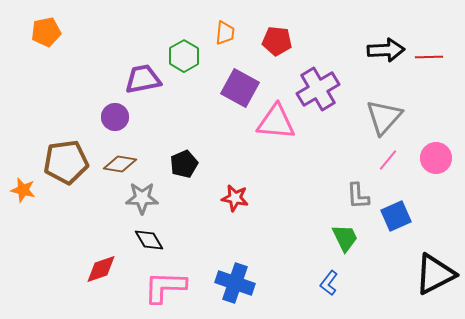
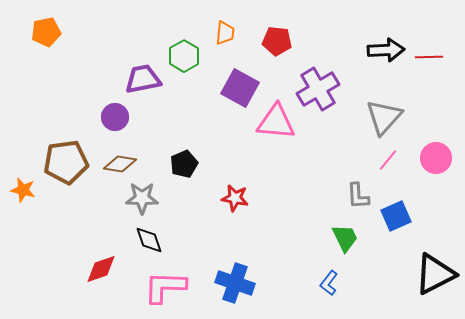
black diamond: rotated 12 degrees clockwise
